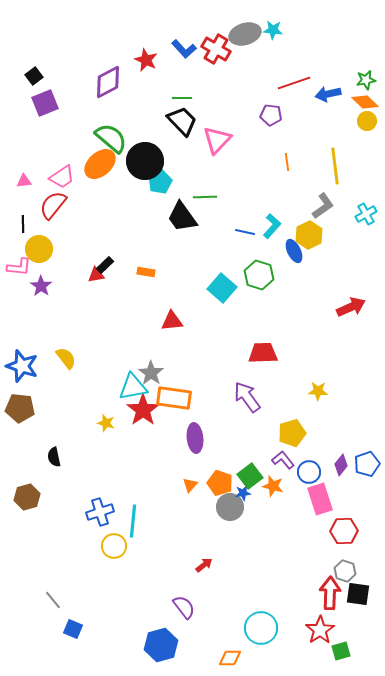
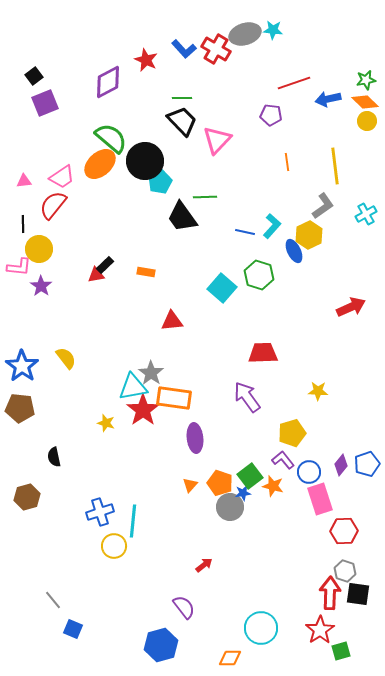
blue arrow at (328, 94): moved 5 px down
blue star at (22, 366): rotated 16 degrees clockwise
